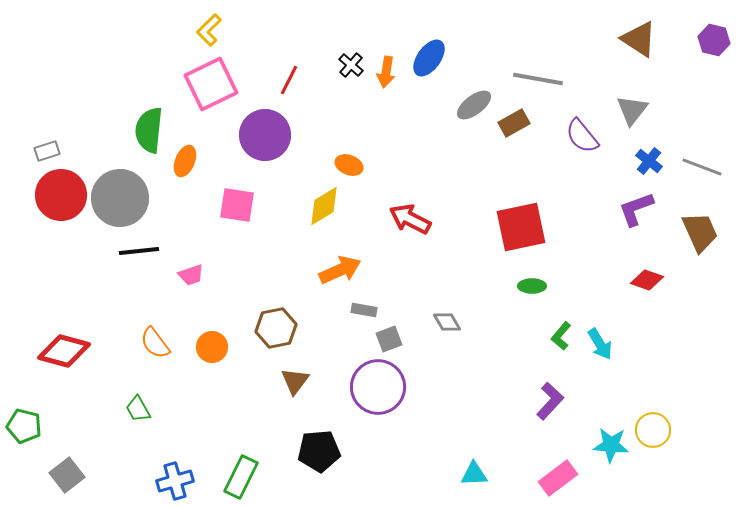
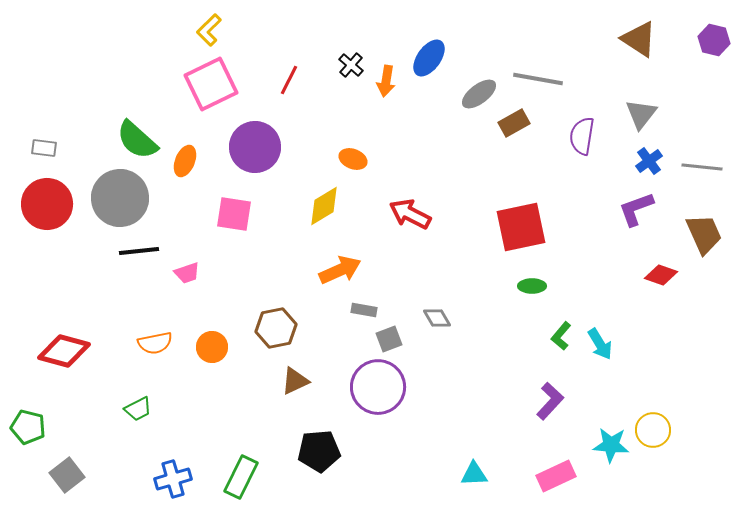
orange arrow at (386, 72): moved 9 px down
gray ellipse at (474, 105): moved 5 px right, 11 px up
gray triangle at (632, 110): moved 9 px right, 4 px down
green semicircle at (149, 130): moved 12 px left, 10 px down; rotated 54 degrees counterclockwise
purple circle at (265, 135): moved 10 px left, 12 px down
purple semicircle at (582, 136): rotated 48 degrees clockwise
gray rectangle at (47, 151): moved 3 px left, 3 px up; rotated 25 degrees clockwise
blue cross at (649, 161): rotated 16 degrees clockwise
orange ellipse at (349, 165): moved 4 px right, 6 px up
gray line at (702, 167): rotated 15 degrees counterclockwise
red circle at (61, 195): moved 14 px left, 9 px down
pink square at (237, 205): moved 3 px left, 9 px down
red arrow at (410, 219): moved 5 px up
brown trapezoid at (700, 232): moved 4 px right, 2 px down
pink trapezoid at (191, 275): moved 4 px left, 2 px up
red diamond at (647, 280): moved 14 px right, 5 px up
gray diamond at (447, 322): moved 10 px left, 4 px up
orange semicircle at (155, 343): rotated 64 degrees counterclockwise
brown triangle at (295, 381): rotated 28 degrees clockwise
green trapezoid at (138, 409): rotated 88 degrees counterclockwise
green pentagon at (24, 426): moved 4 px right, 1 px down
pink rectangle at (558, 478): moved 2 px left, 2 px up; rotated 12 degrees clockwise
blue cross at (175, 481): moved 2 px left, 2 px up
